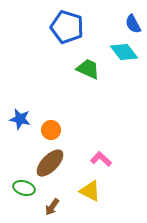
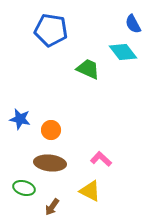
blue pentagon: moved 16 px left, 3 px down; rotated 8 degrees counterclockwise
cyan diamond: moved 1 px left
brown ellipse: rotated 52 degrees clockwise
